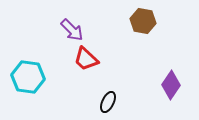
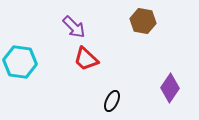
purple arrow: moved 2 px right, 3 px up
cyan hexagon: moved 8 px left, 15 px up
purple diamond: moved 1 px left, 3 px down
black ellipse: moved 4 px right, 1 px up
